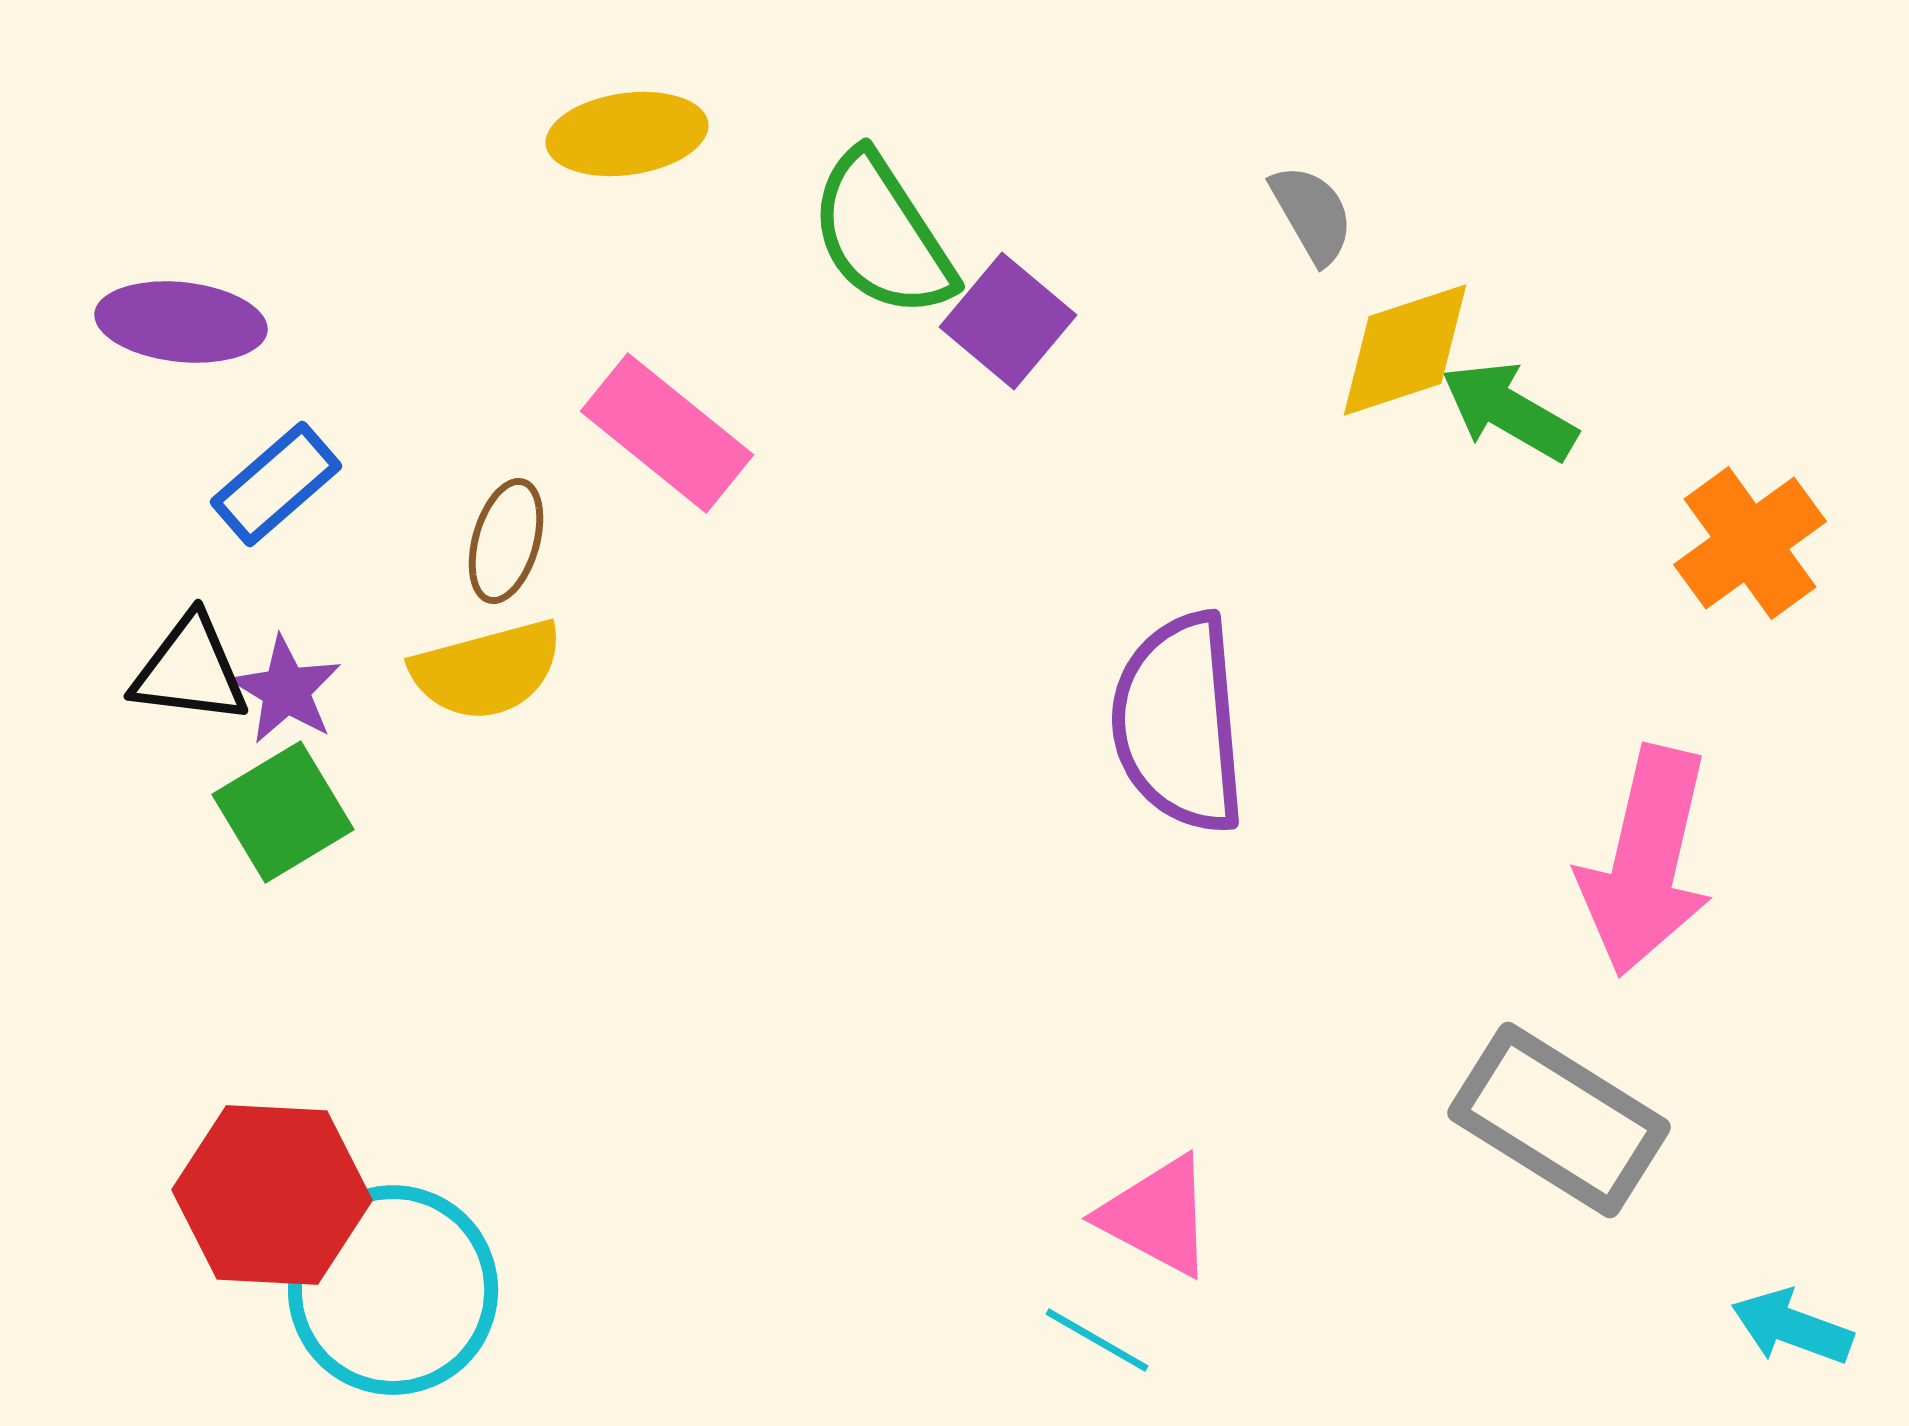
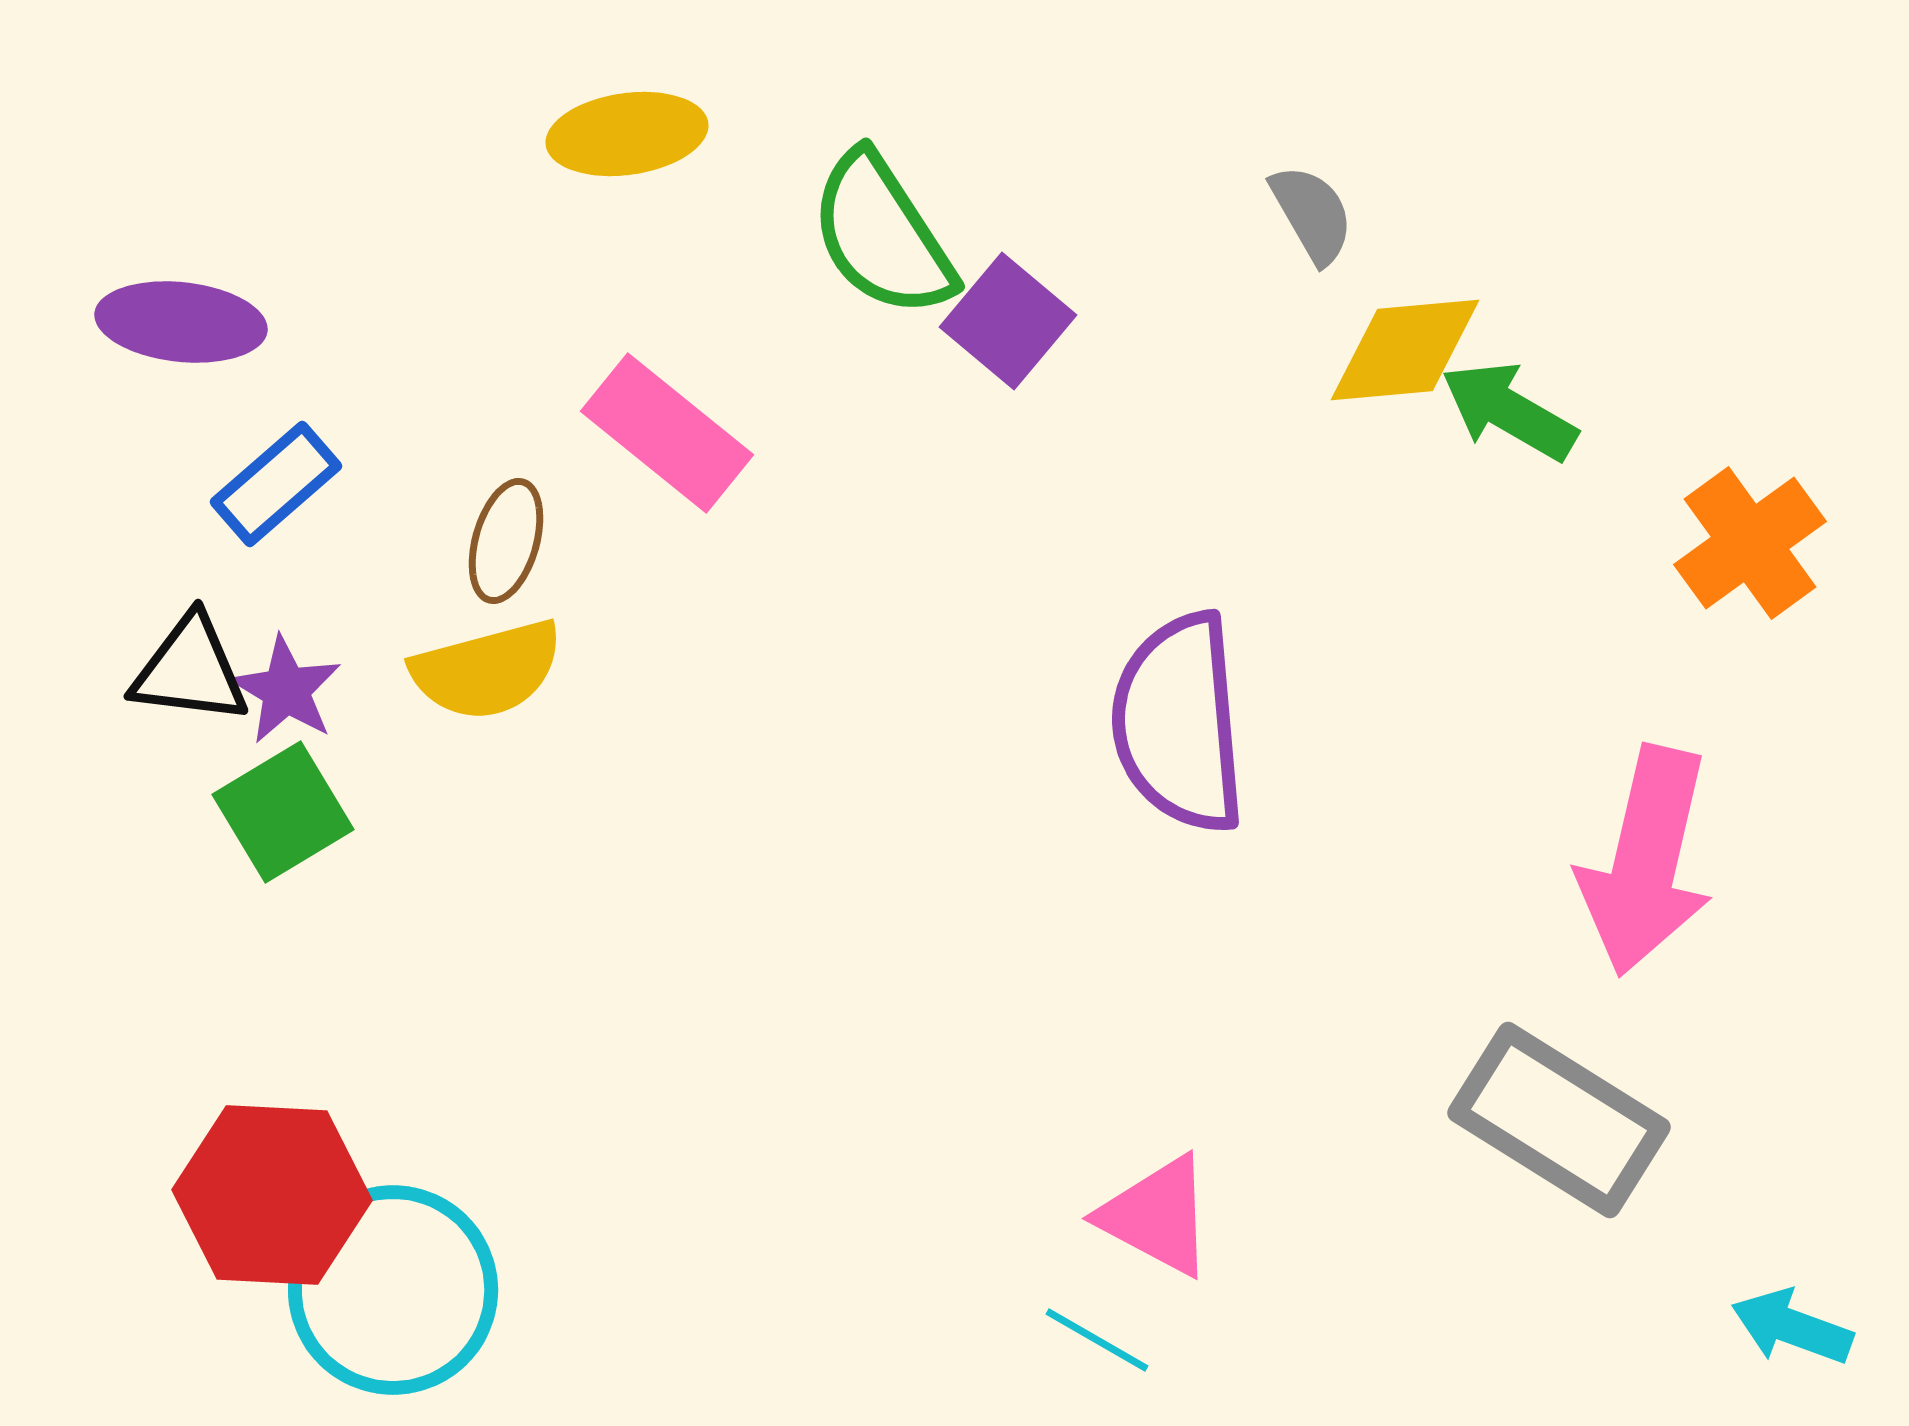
yellow diamond: rotated 13 degrees clockwise
